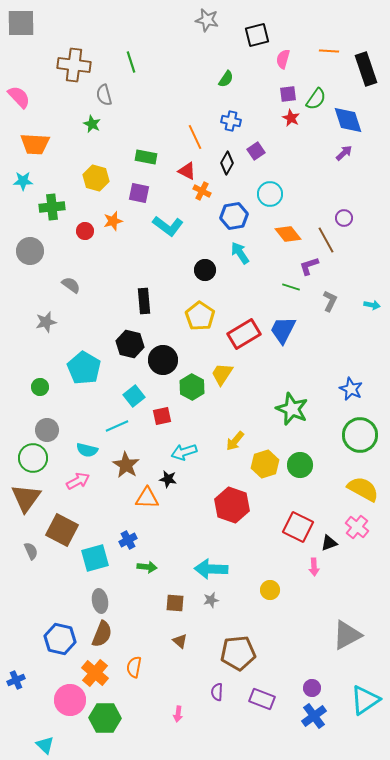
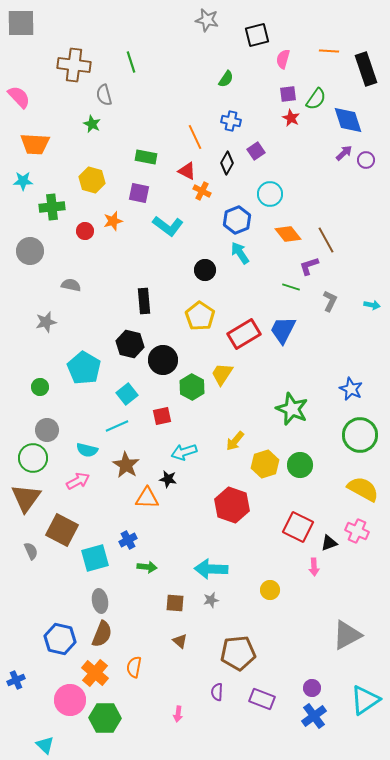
yellow hexagon at (96, 178): moved 4 px left, 2 px down
blue hexagon at (234, 216): moved 3 px right, 4 px down; rotated 12 degrees counterclockwise
purple circle at (344, 218): moved 22 px right, 58 px up
gray semicircle at (71, 285): rotated 24 degrees counterclockwise
cyan square at (134, 396): moved 7 px left, 2 px up
pink cross at (357, 527): moved 4 px down; rotated 15 degrees counterclockwise
